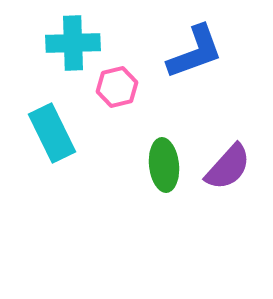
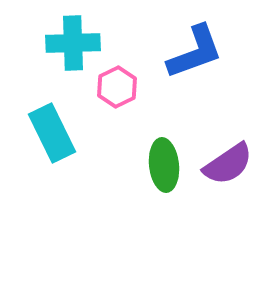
pink hexagon: rotated 12 degrees counterclockwise
purple semicircle: moved 3 px up; rotated 14 degrees clockwise
